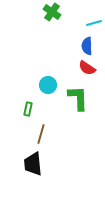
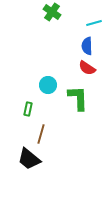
black trapezoid: moved 4 px left, 5 px up; rotated 45 degrees counterclockwise
